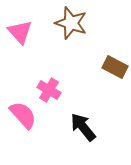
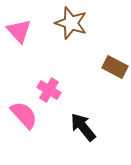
pink triangle: moved 1 px left, 1 px up
pink semicircle: moved 1 px right
